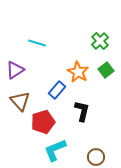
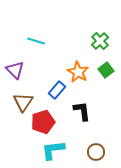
cyan line: moved 1 px left, 2 px up
purple triangle: rotated 42 degrees counterclockwise
brown triangle: moved 3 px right, 1 px down; rotated 15 degrees clockwise
black L-shape: rotated 20 degrees counterclockwise
cyan L-shape: moved 2 px left; rotated 15 degrees clockwise
brown circle: moved 5 px up
